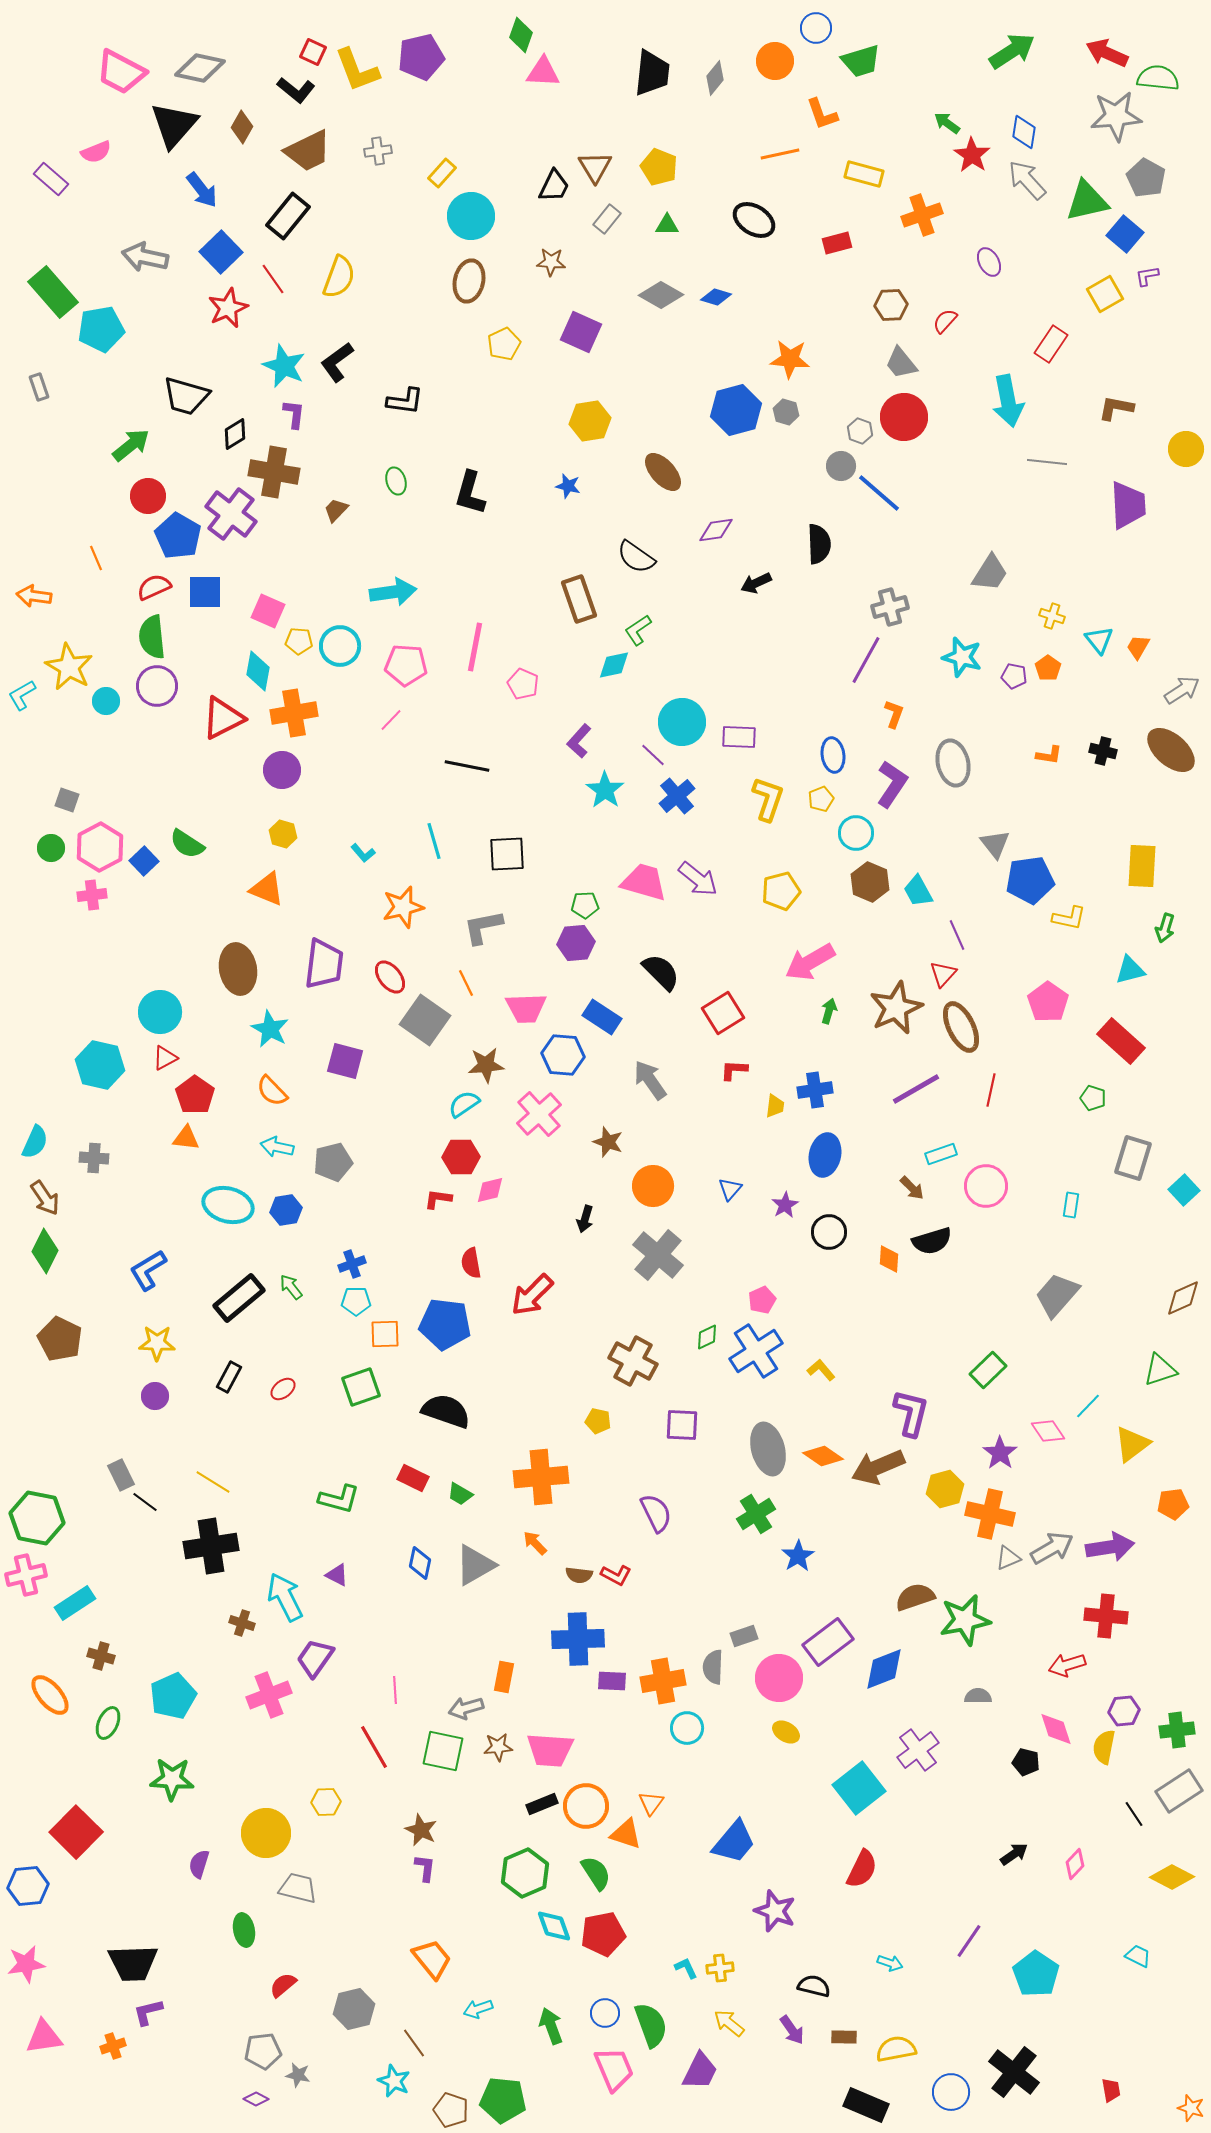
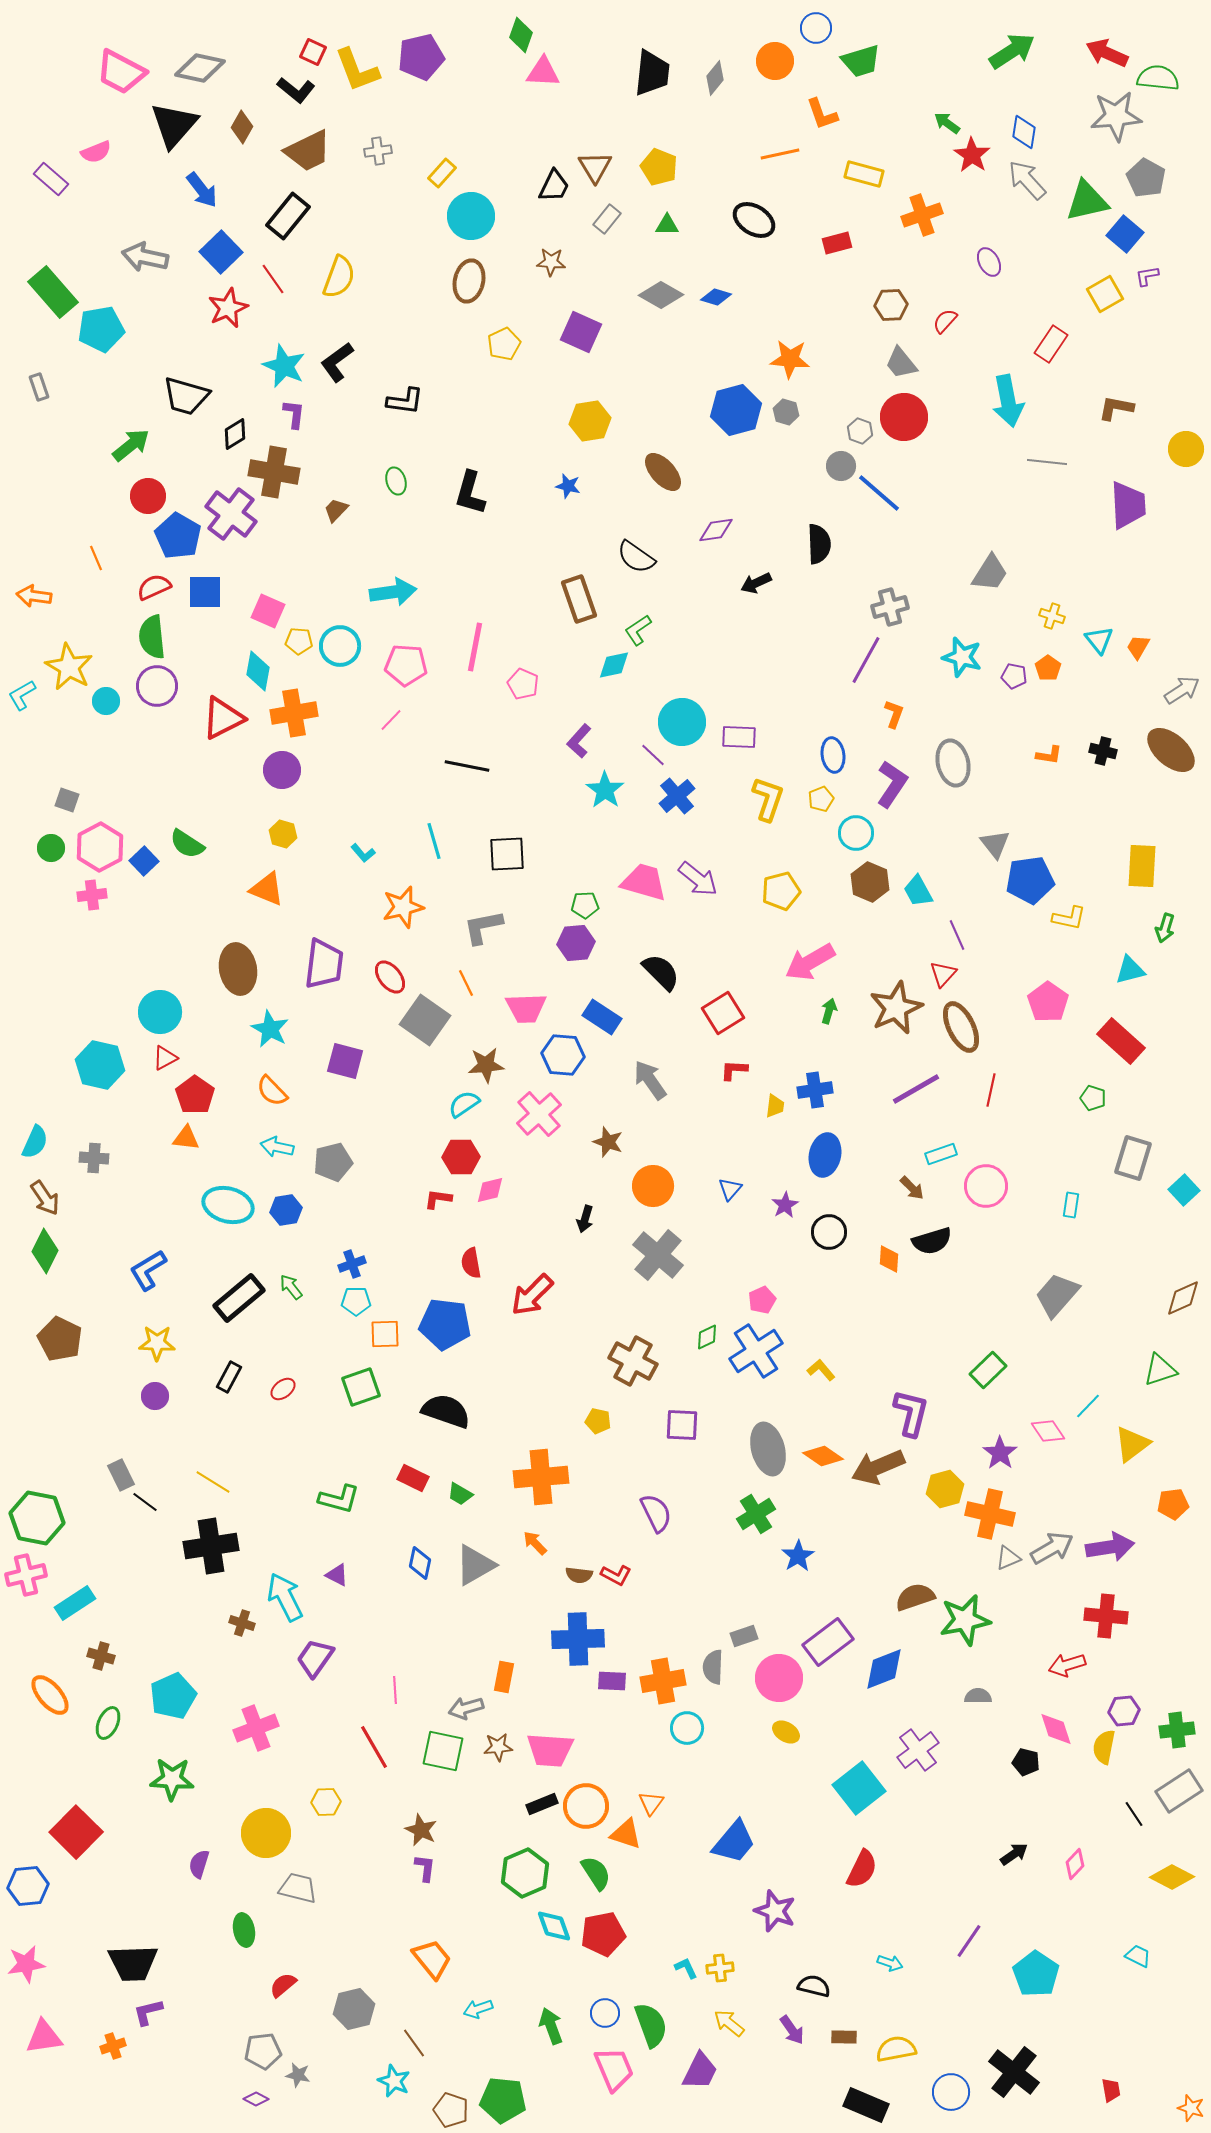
pink cross at (269, 1695): moved 13 px left, 33 px down
